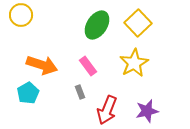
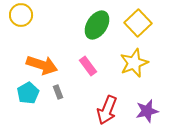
yellow star: rotated 8 degrees clockwise
gray rectangle: moved 22 px left
